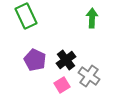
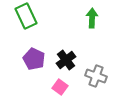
purple pentagon: moved 1 px left, 1 px up
gray cross: moved 7 px right; rotated 15 degrees counterclockwise
pink square: moved 2 px left, 2 px down; rotated 21 degrees counterclockwise
